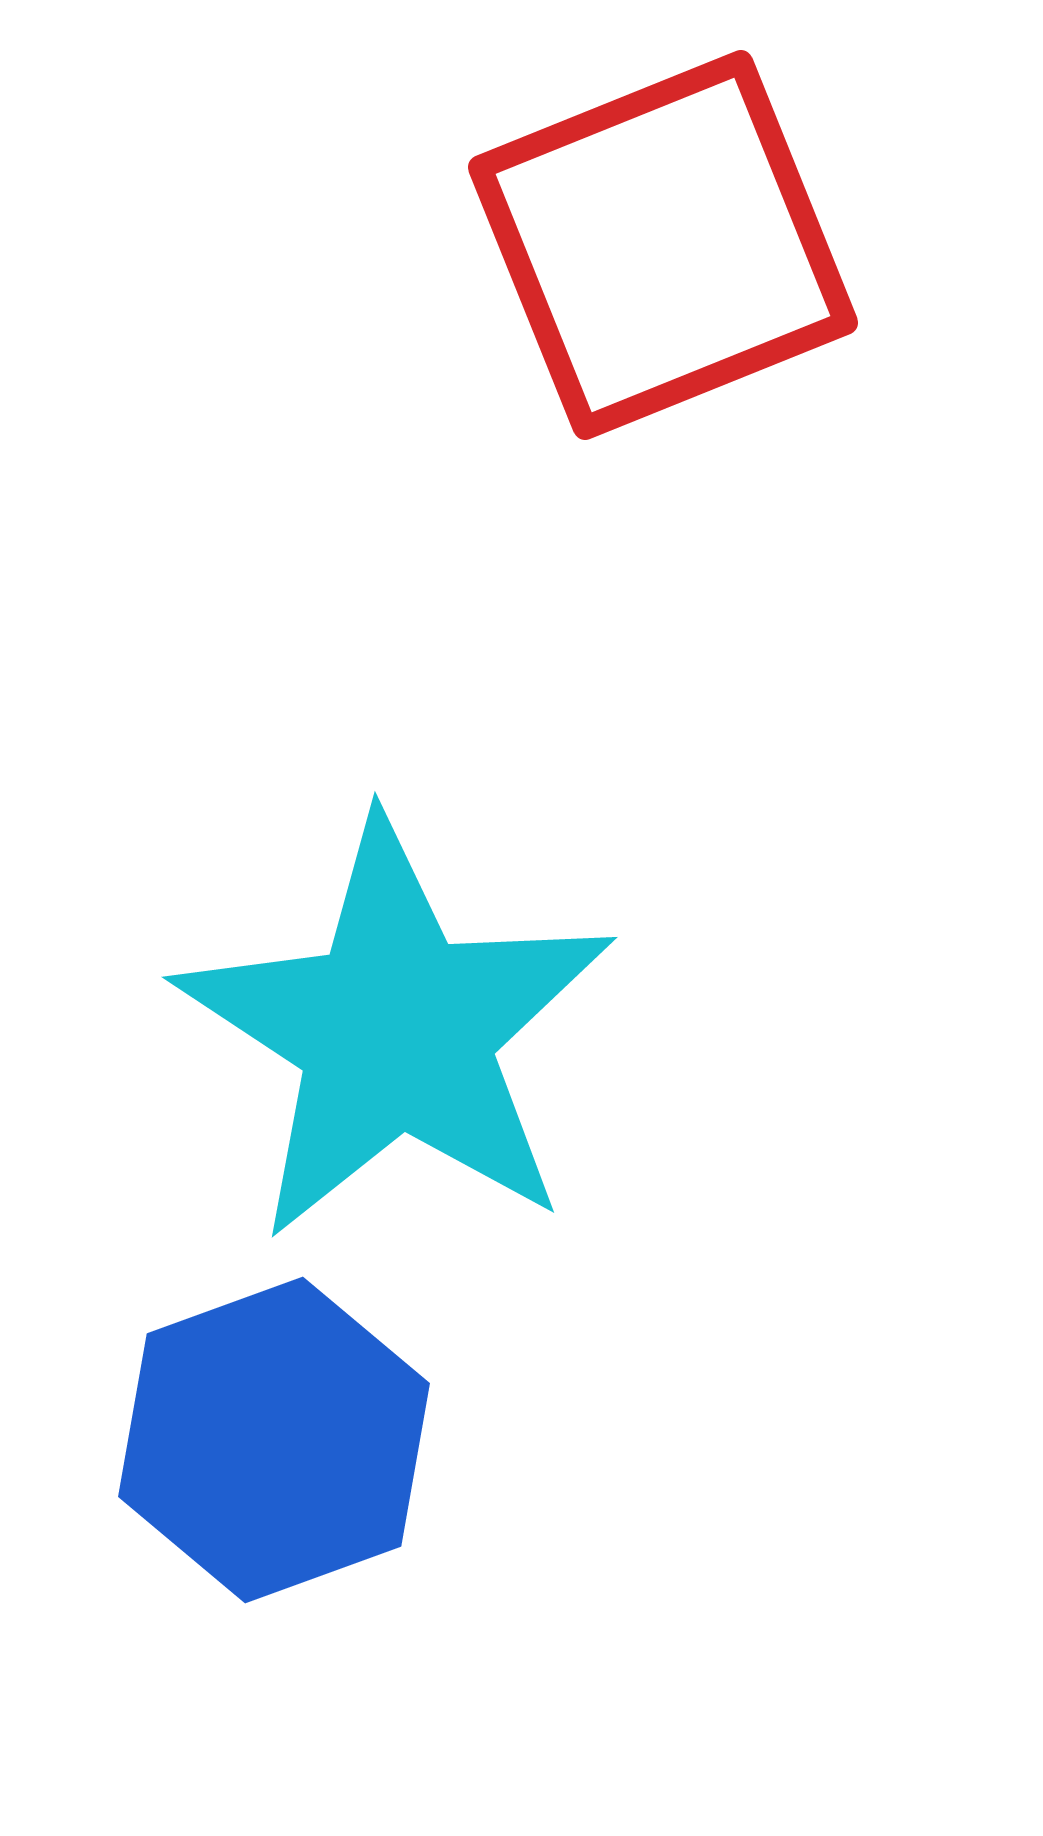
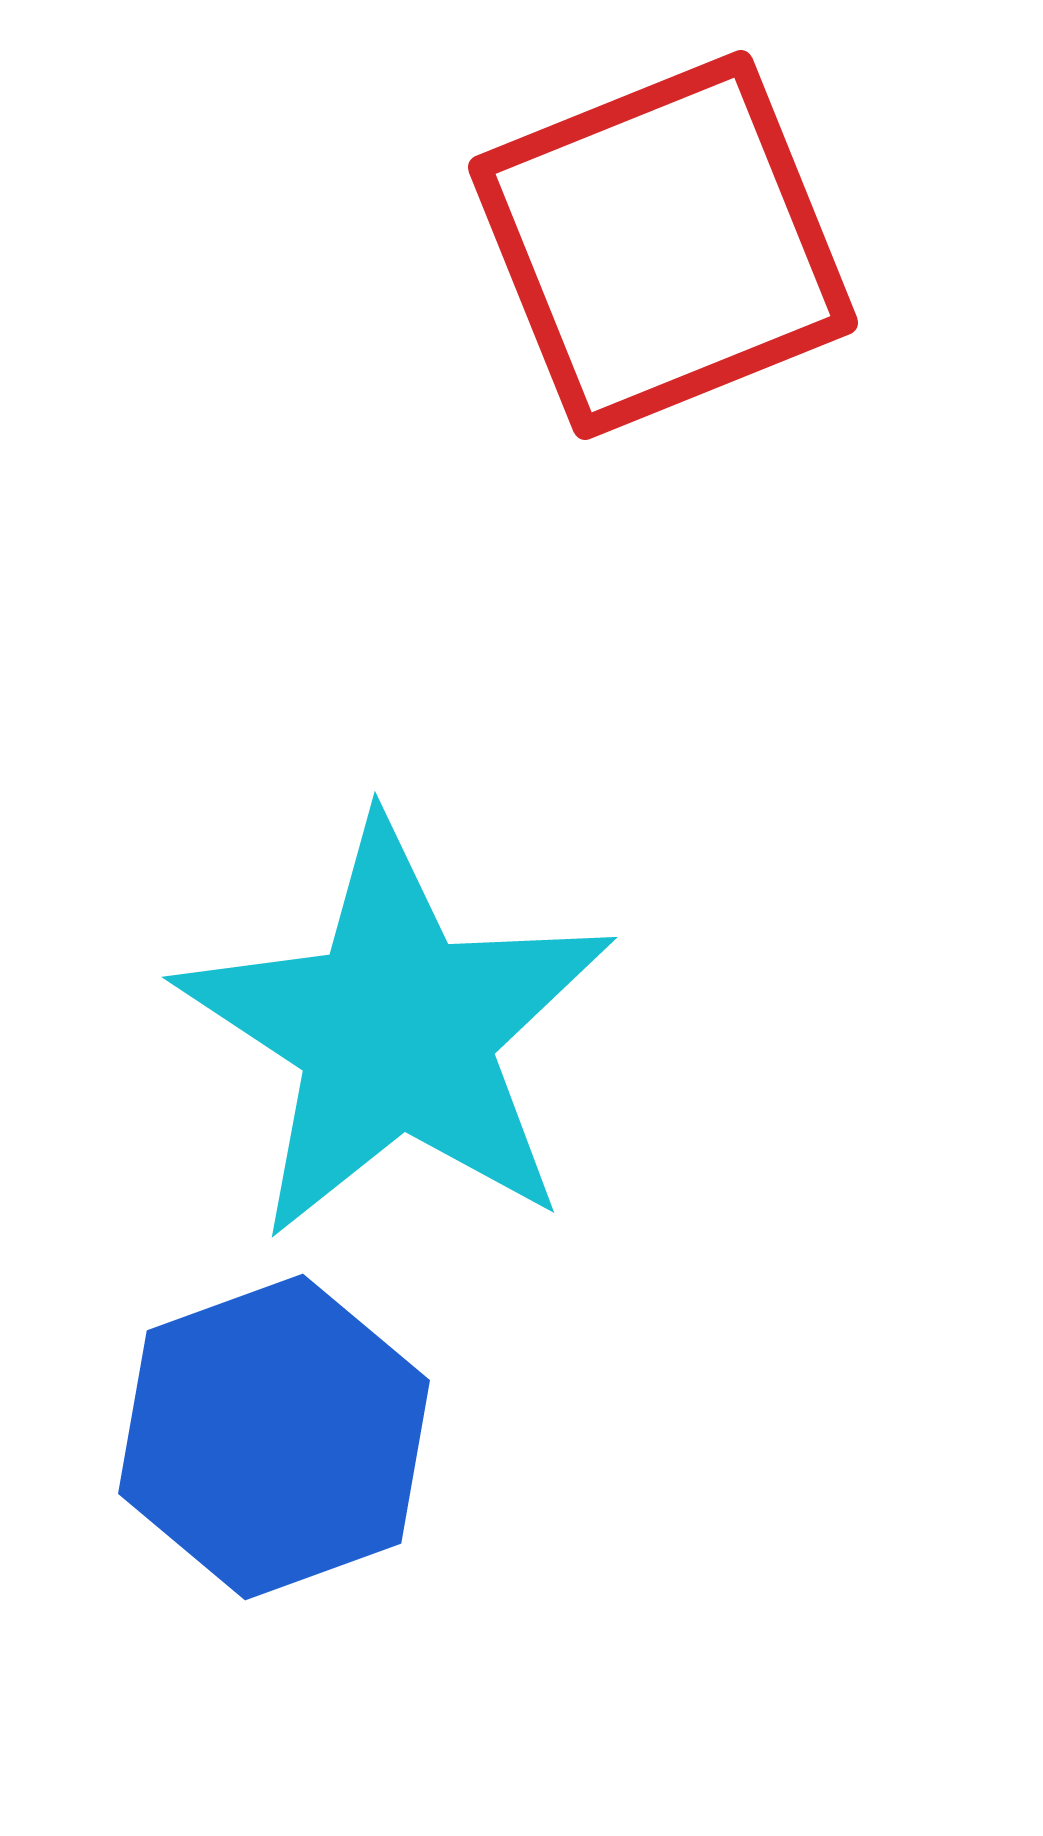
blue hexagon: moved 3 px up
